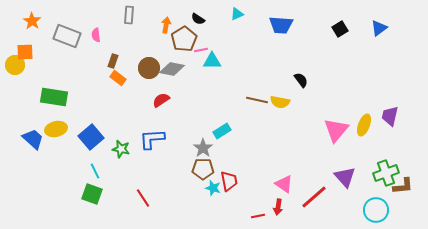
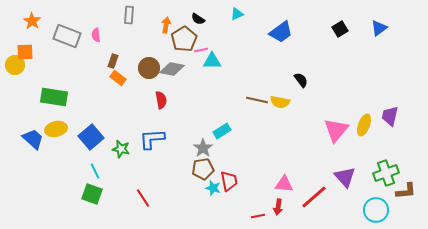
blue trapezoid at (281, 25): moved 7 px down; rotated 40 degrees counterclockwise
red semicircle at (161, 100): rotated 114 degrees clockwise
brown pentagon at (203, 169): rotated 10 degrees counterclockwise
pink triangle at (284, 184): rotated 30 degrees counterclockwise
brown L-shape at (403, 186): moved 3 px right, 5 px down
